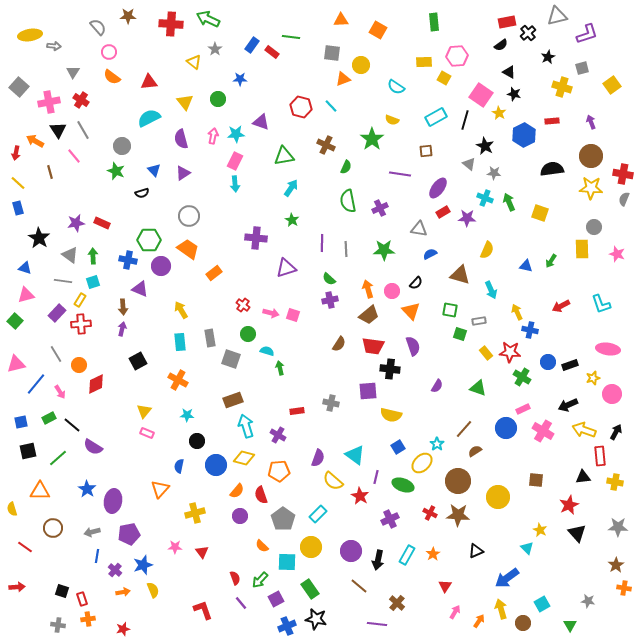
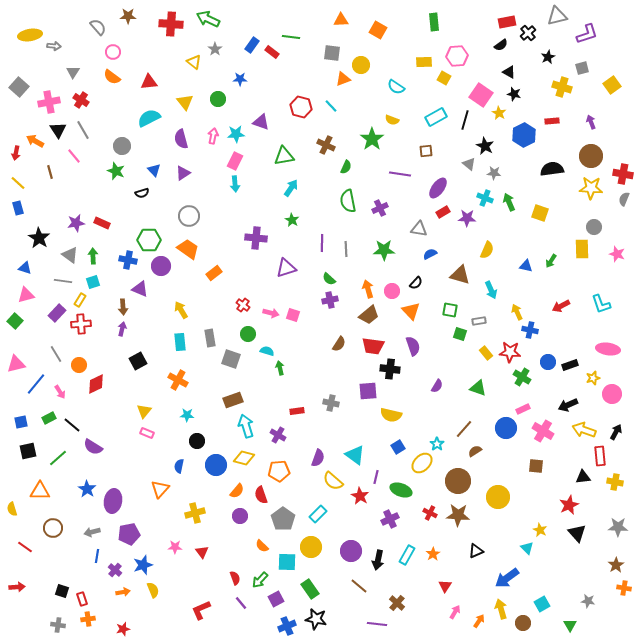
pink circle at (109, 52): moved 4 px right
brown square at (536, 480): moved 14 px up
green ellipse at (403, 485): moved 2 px left, 5 px down
red L-shape at (203, 610): moved 2 px left; rotated 95 degrees counterclockwise
